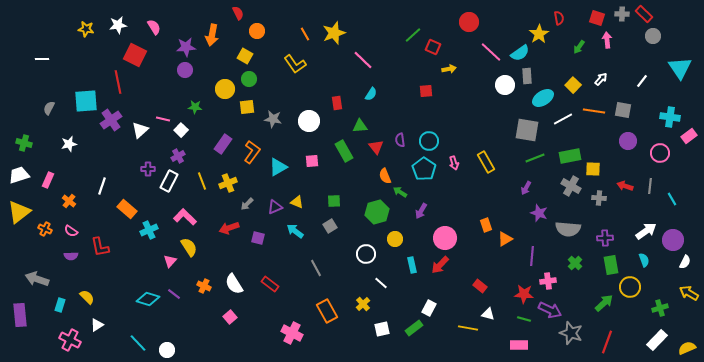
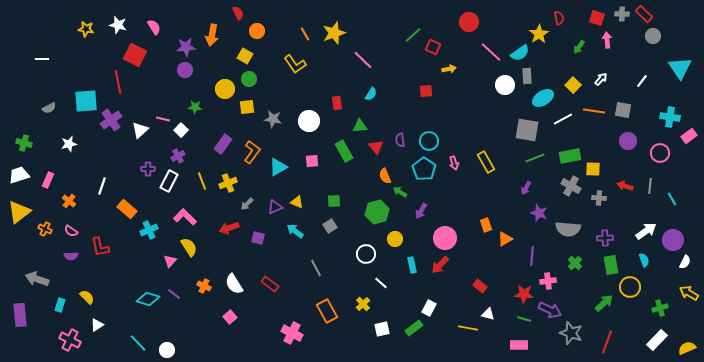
white star at (118, 25): rotated 24 degrees clockwise
gray semicircle at (49, 108): rotated 144 degrees counterclockwise
